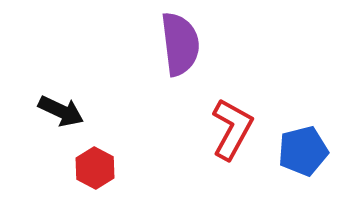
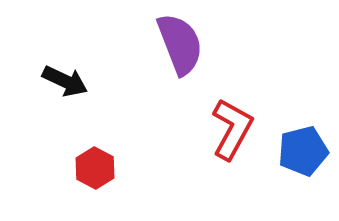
purple semicircle: rotated 14 degrees counterclockwise
black arrow: moved 4 px right, 30 px up
